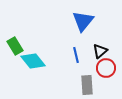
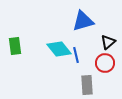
blue triangle: rotated 35 degrees clockwise
green rectangle: rotated 24 degrees clockwise
black triangle: moved 8 px right, 9 px up
cyan diamond: moved 26 px right, 12 px up
red circle: moved 1 px left, 5 px up
